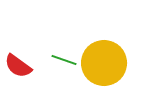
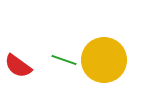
yellow circle: moved 3 px up
